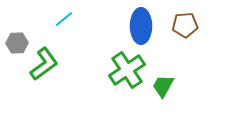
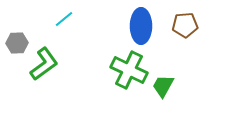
green cross: moved 2 px right; rotated 30 degrees counterclockwise
